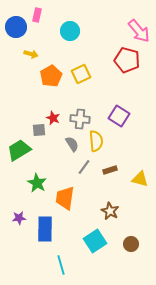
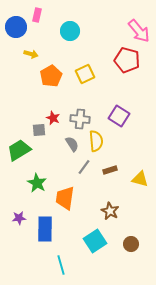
yellow square: moved 4 px right
